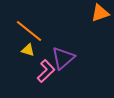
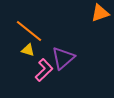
pink L-shape: moved 2 px left, 1 px up
